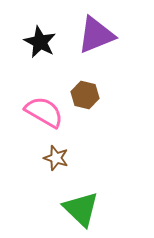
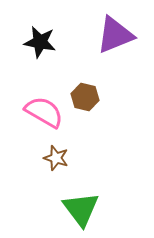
purple triangle: moved 19 px right
black star: rotated 16 degrees counterclockwise
brown hexagon: moved 2 px down
green triangle: rotated 9 degrees clockwise
